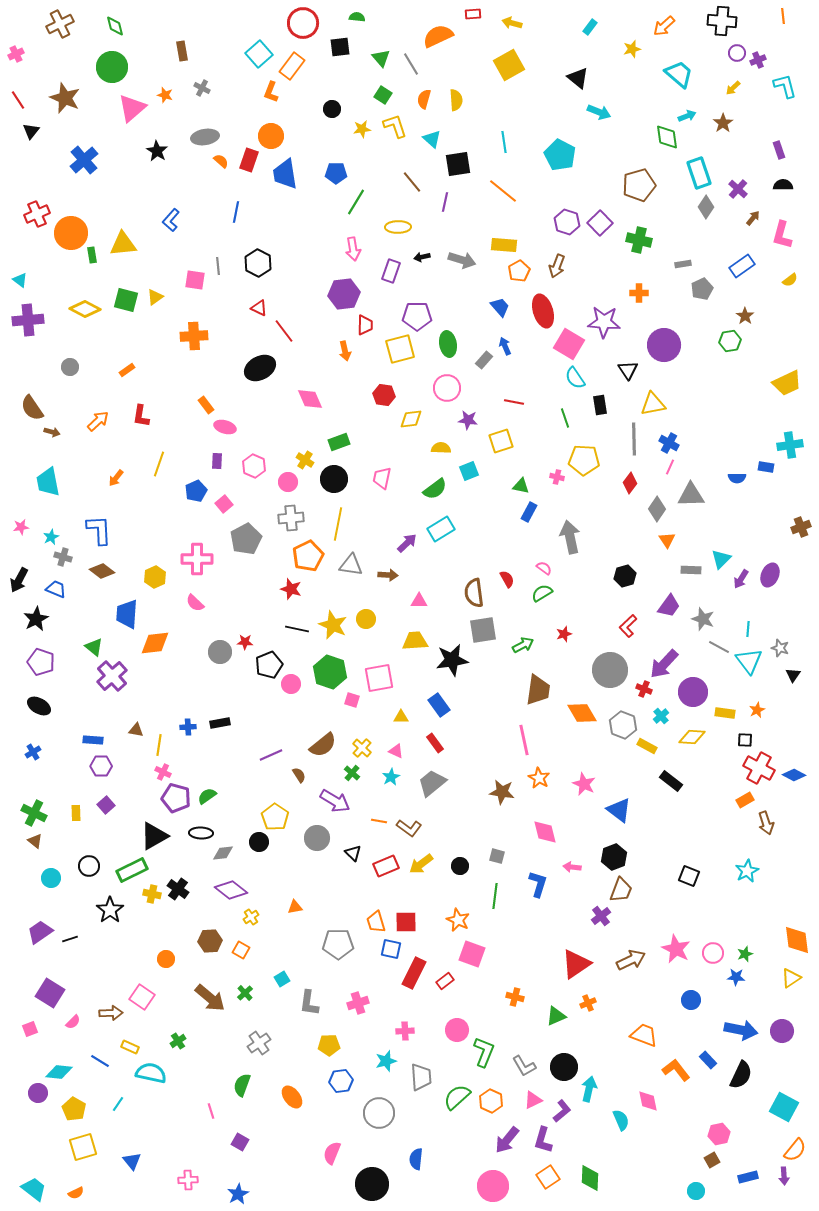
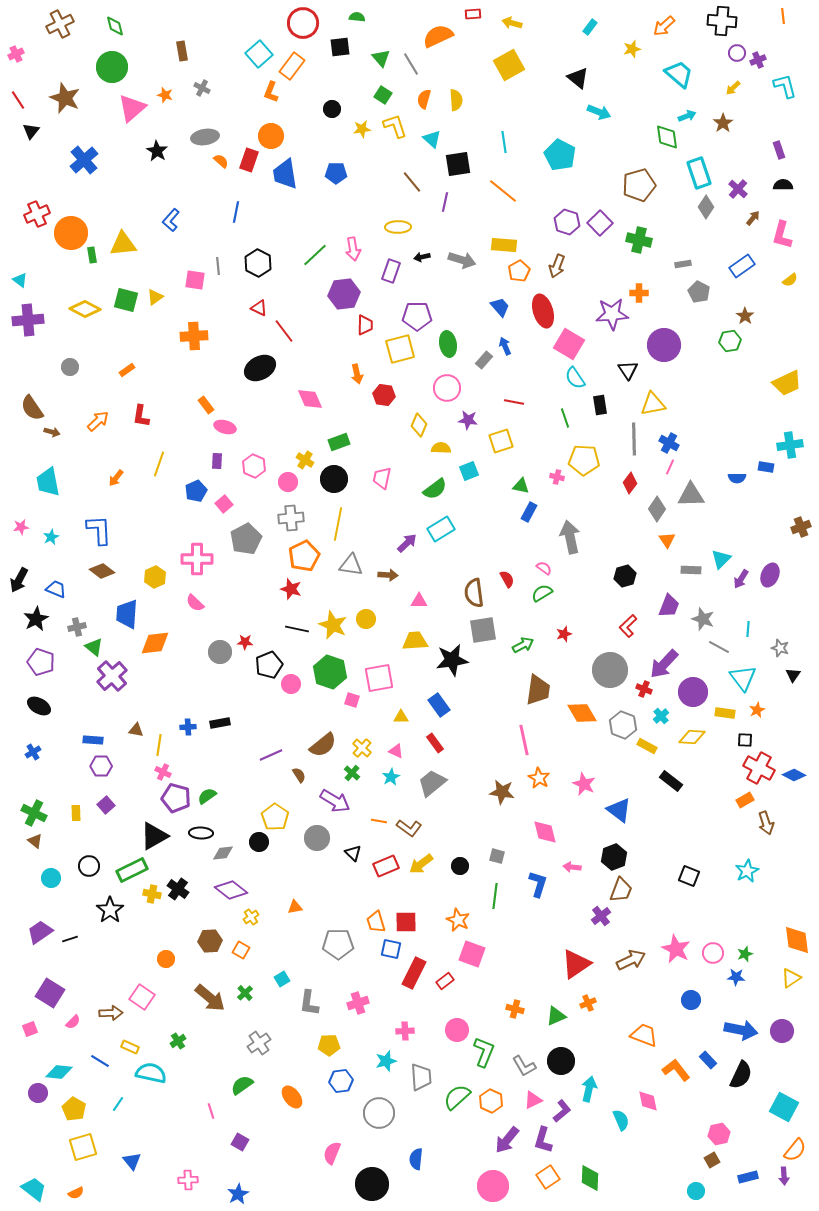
green line at (356, 202): moved 41 px left, 53 px down; rotated 16 degrees clockwise
gray pentagon at (702, 289): moved 3 px left, 3 px down; rotated 20 degrees counterclockwise
purple star at (604, 322): moved 8 px right, 8 px up; rotated 8 degrees counterclockwise
orange arrow at (345, 351): moved 12 px right, 23 px down
yellow diamond at (411, 419): moved 8 px right, 6 px down; rotated 60 degrees counterclockwise
orange pentagon at (308, 556): moved 4 px left
gray cross at (63, 557): moved 14 px right, 70 px down; rotated 30 degrees counterclockwise
purple trapezoid at (669, 606): rotated 15 degrees counterclockwise
cyan triangle at (749, 661): moved 6 px left, 17 px down
orange cross at (515, 997): moved 12 px down
black circle at (564, 1067): moved 3 px left, 6 px up
green semicircle at (242, 1085): rotated 35 degrees clockwise
